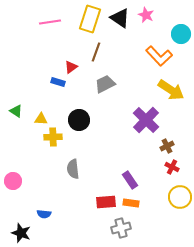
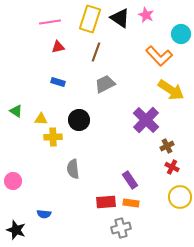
red triangle: moved 13 px left, 20 px up; rotated 24 degrees clockwise
black star: moved 5 px left, 3 px up
